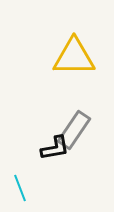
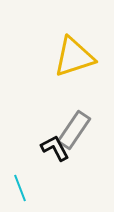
yellow triangle: rotated 18 degrees counterclockwise
black L-shape: rotated 108 degrees counterclockwise
